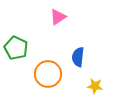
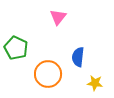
pink triangle: rotated 18 degrees counterclockwise
yellow star: moved 3 px up
